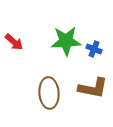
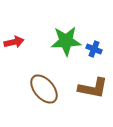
red arrow: rotated 54 degrees counterclockwise
brown ellipse: moved 5 px left, 4 px up; rotated 36 degrees counterclockwise
